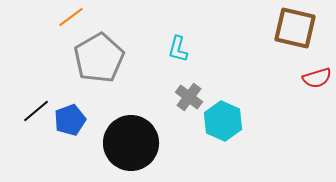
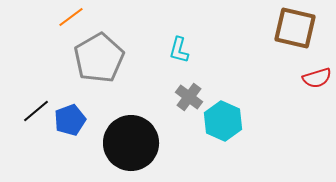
cyan L-shape: moved 1 px right, 1 px down
